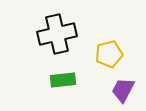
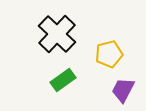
black cross: rotated 33 degrees counterclockwise
green rectangle: rotated 30 degrees counterclockwise
